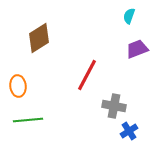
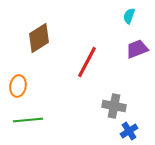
red line: moved 13 px up
orange ellipse: rotated 15 degrees clockwise
